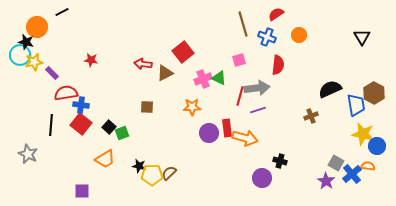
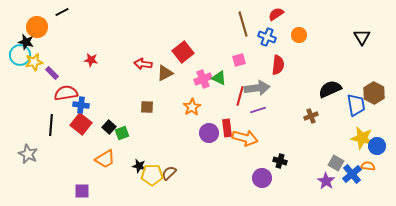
orange star at (192, 107): rotated 30 degrees counterclockwise
yellow star at (363, 134): moved 1 px left, 4 px down
